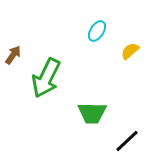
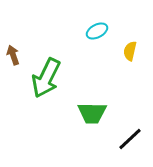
cyan ellipse: rotated 30 degrees clockwise
yellow semicircle: rotated 36 degrees counterclockwise
brown arrow: rotated 54 degrees counterclockwise
black line: moved 3 px right, 2 px up
